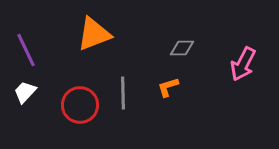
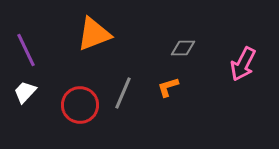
gray diamond: moved 1 px right
gray line: rotated 24 degrees clockwise
